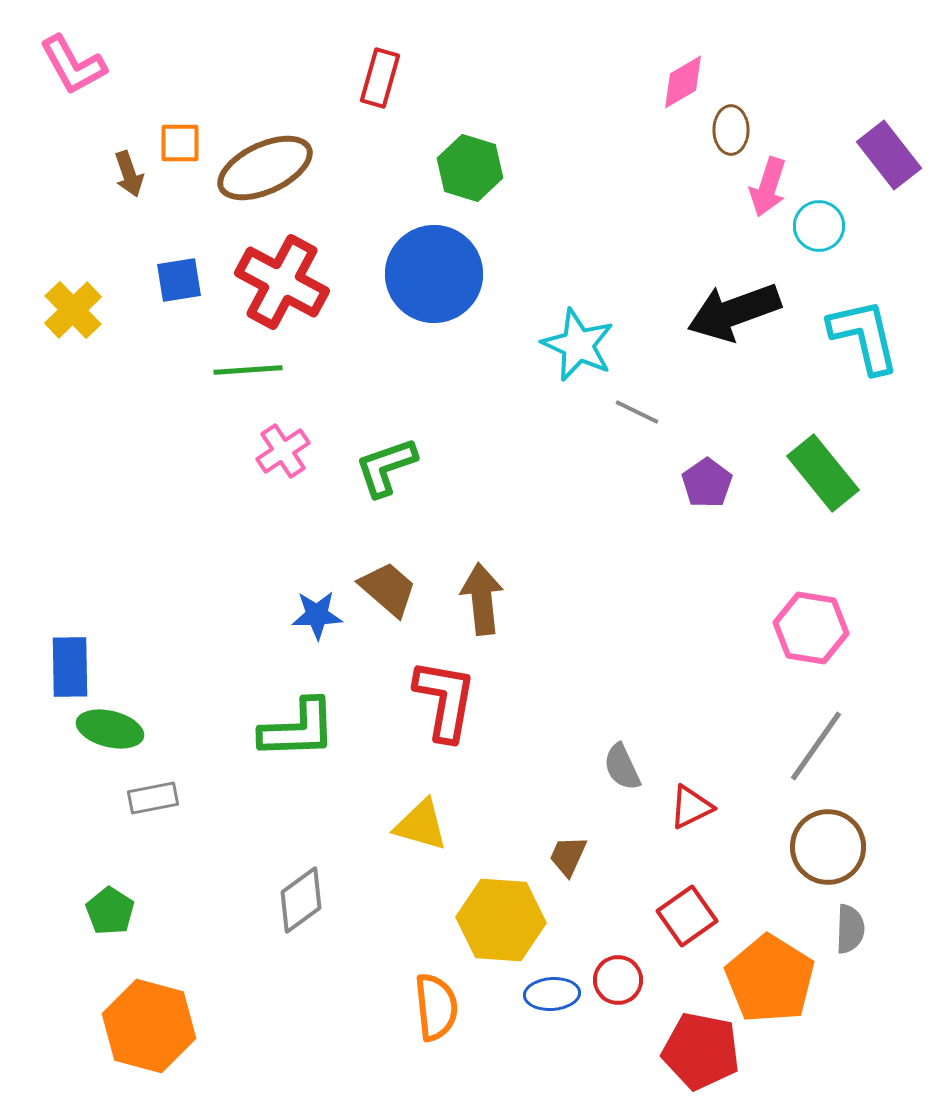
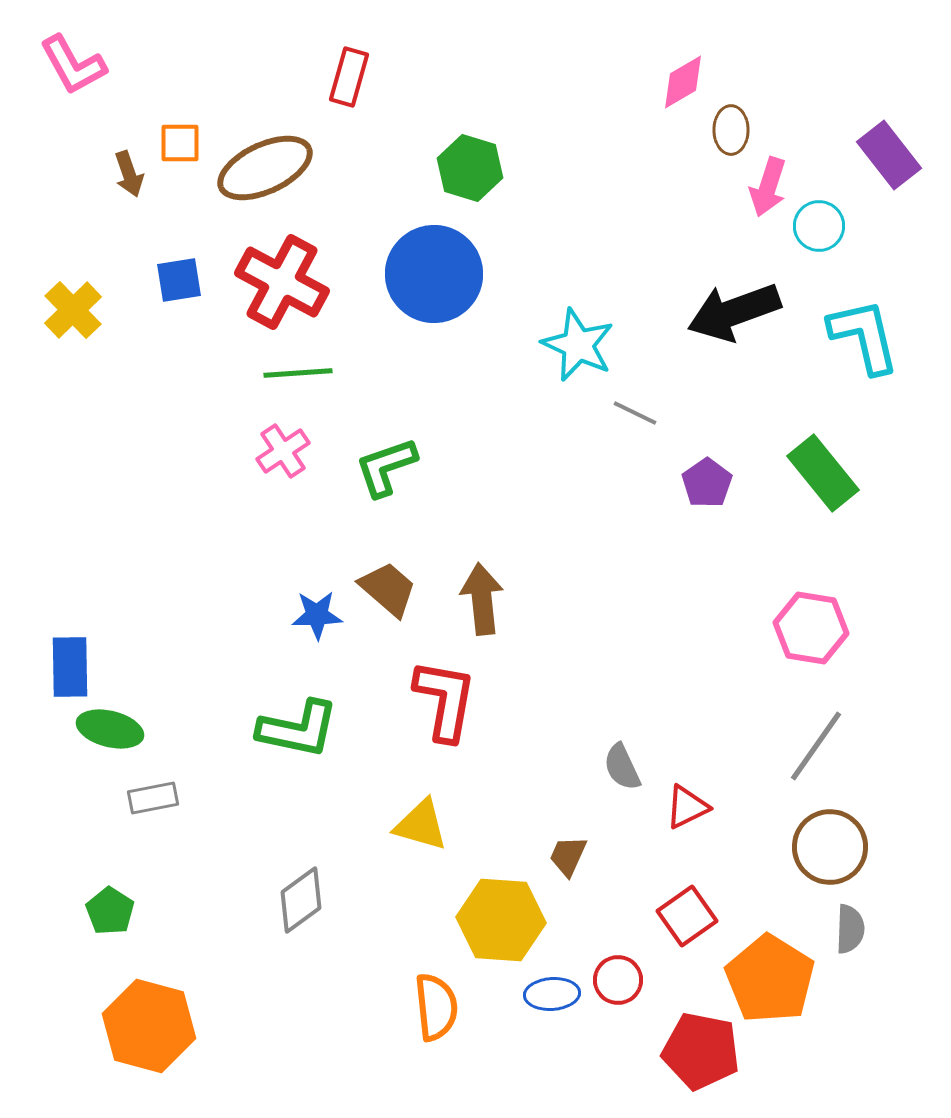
red rectangle at (380, 78): moved 31 px left, 1 px up
green line at (248, 370): moved 50 px right, 3 px down
gray line at (637, 412): moved 2 px left, 1 px down
green L-shape at (298, 729): rotated 14 degrees clockwise
red triangle at (691, 807): moved 4 px left
brown circle at (828, 847): moved 2 px right
